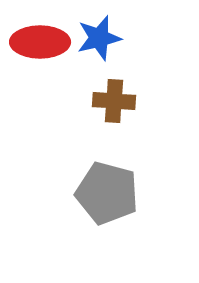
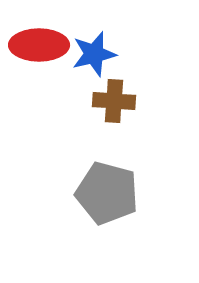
blue star: moved 5 px left, 16 px down
red ellipse: moved 1 px left, 3 px down
